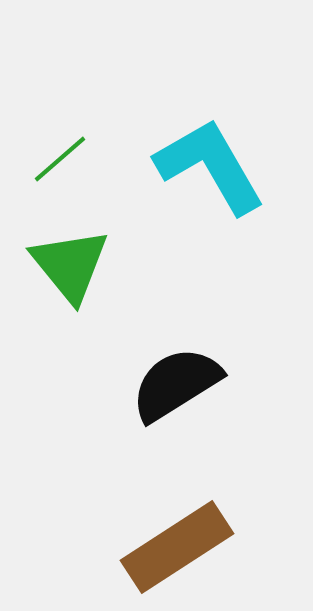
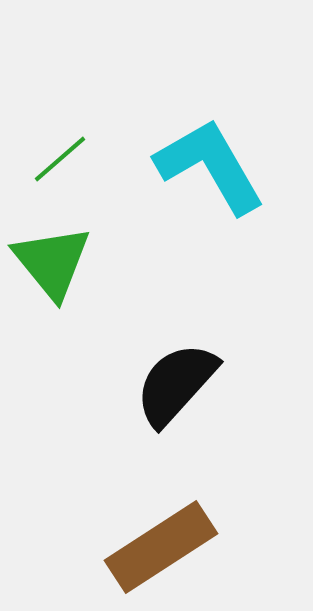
green triangle: moved 18 px left, 3 px up
black semicircle: rotated 16 degrees counterclockwise
brown rectangle: moved 16 px left
